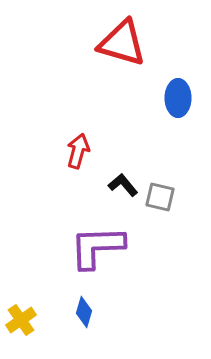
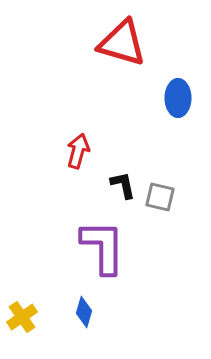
black L-shape: rotated 28 degrees clockwise
purple L-shape: moved 6 px right; rotated 92 degrees clockwise
yellow cross: moved 1 px right, 3 px up
